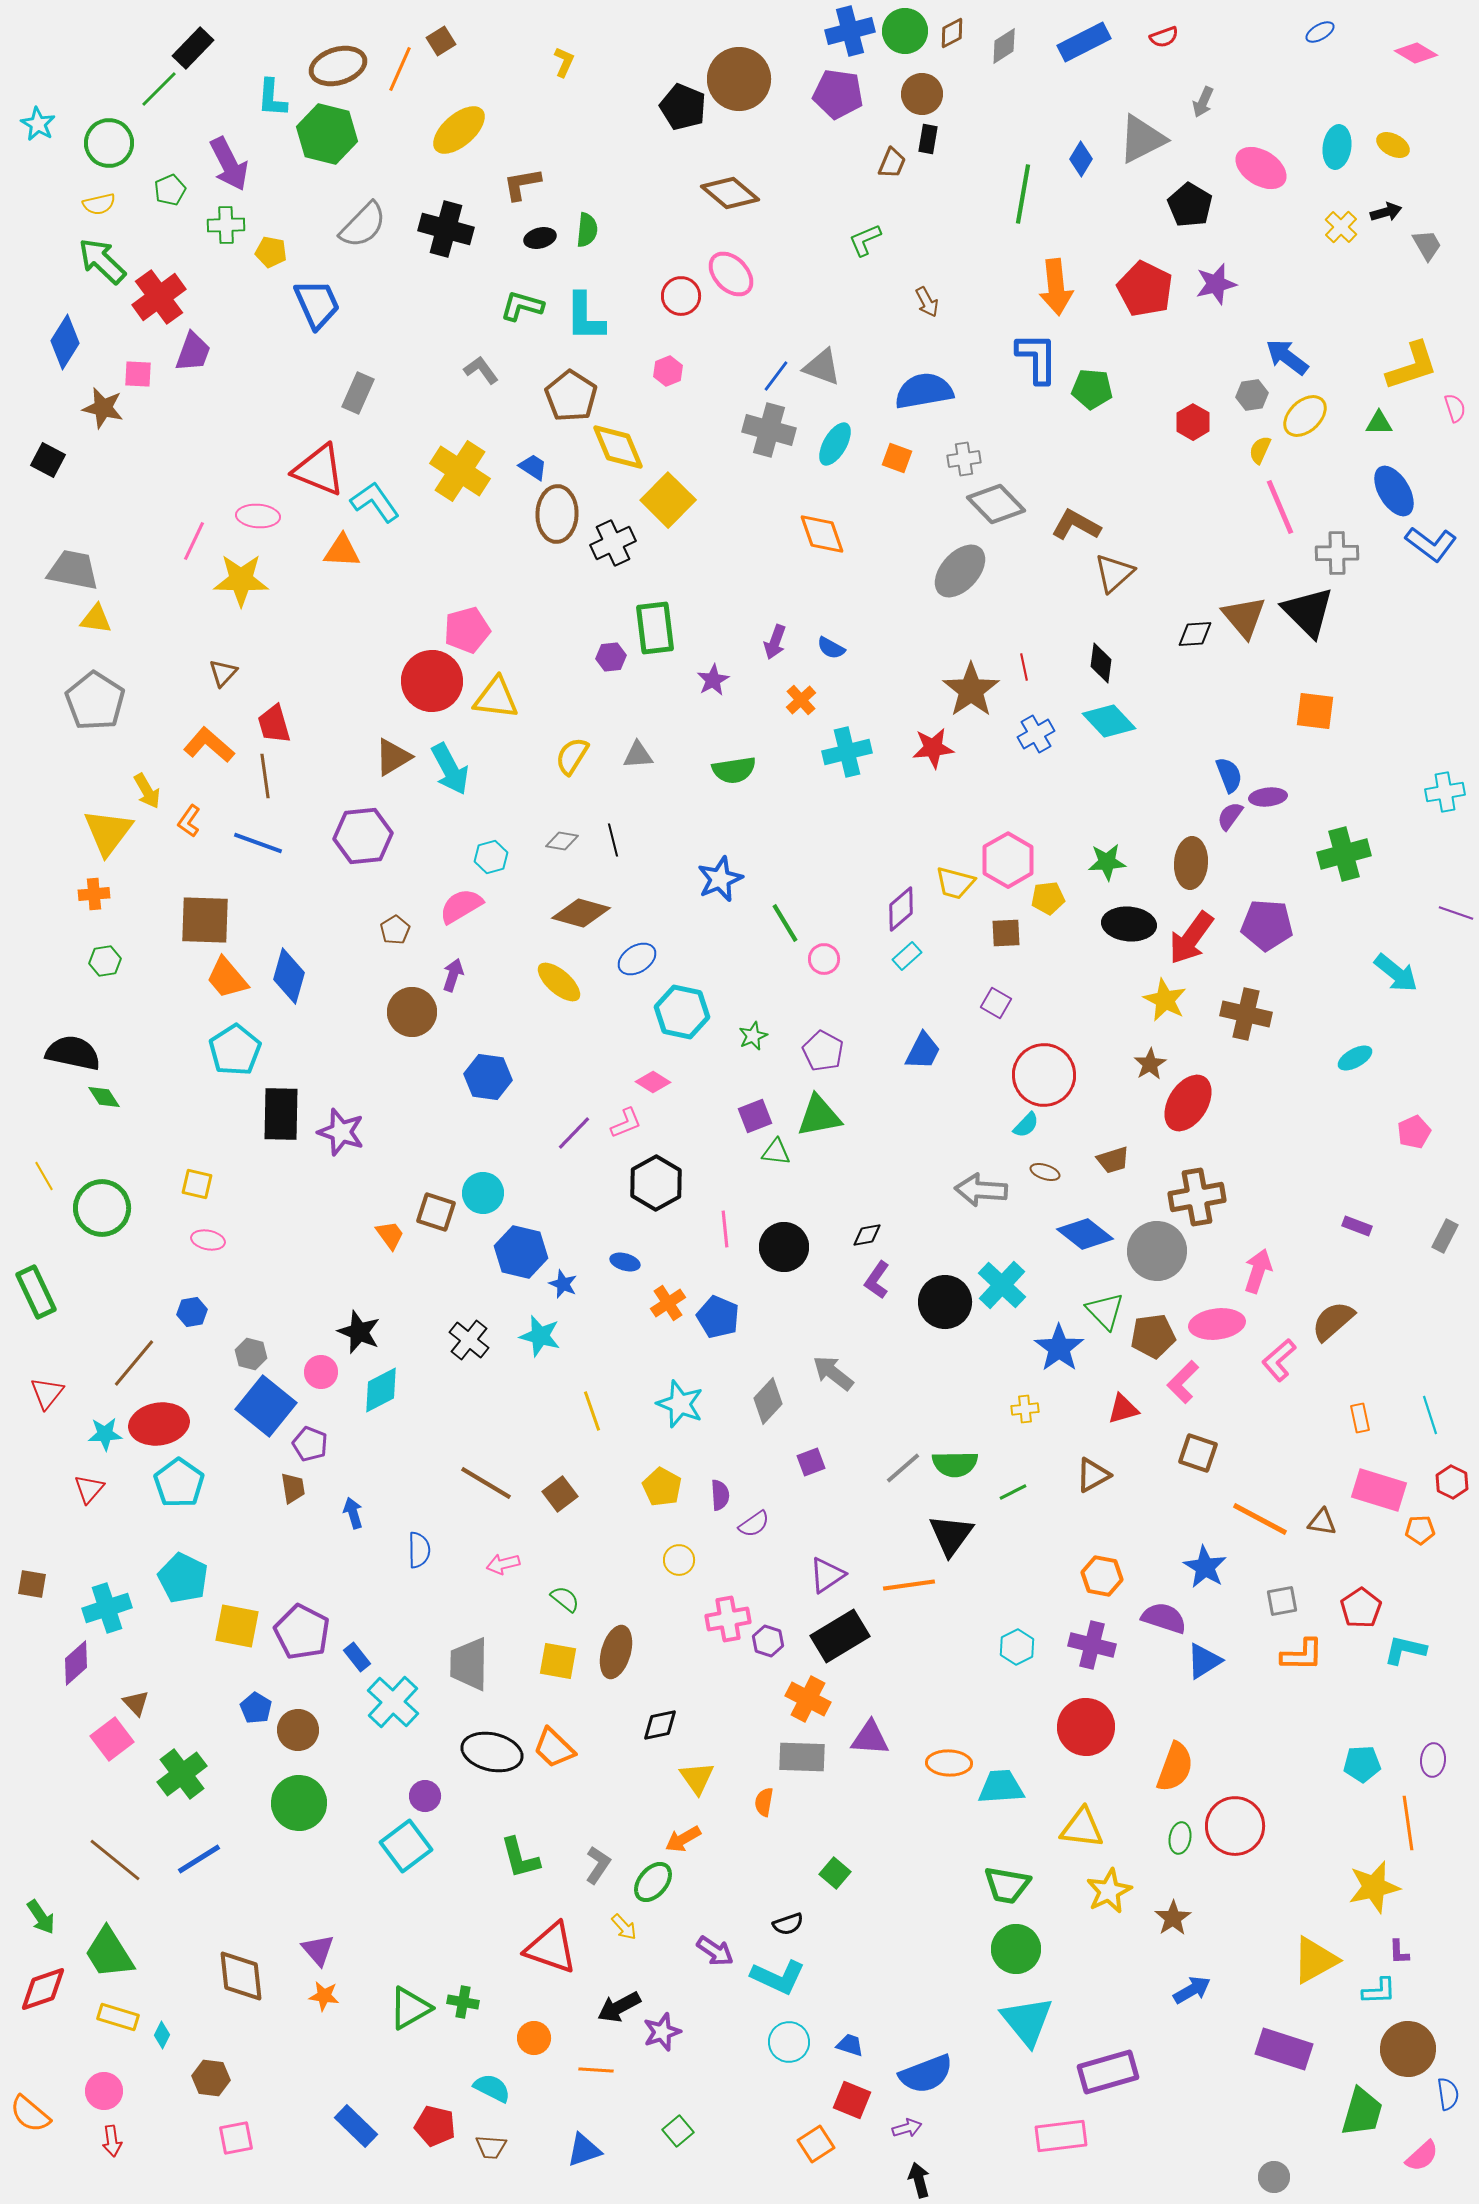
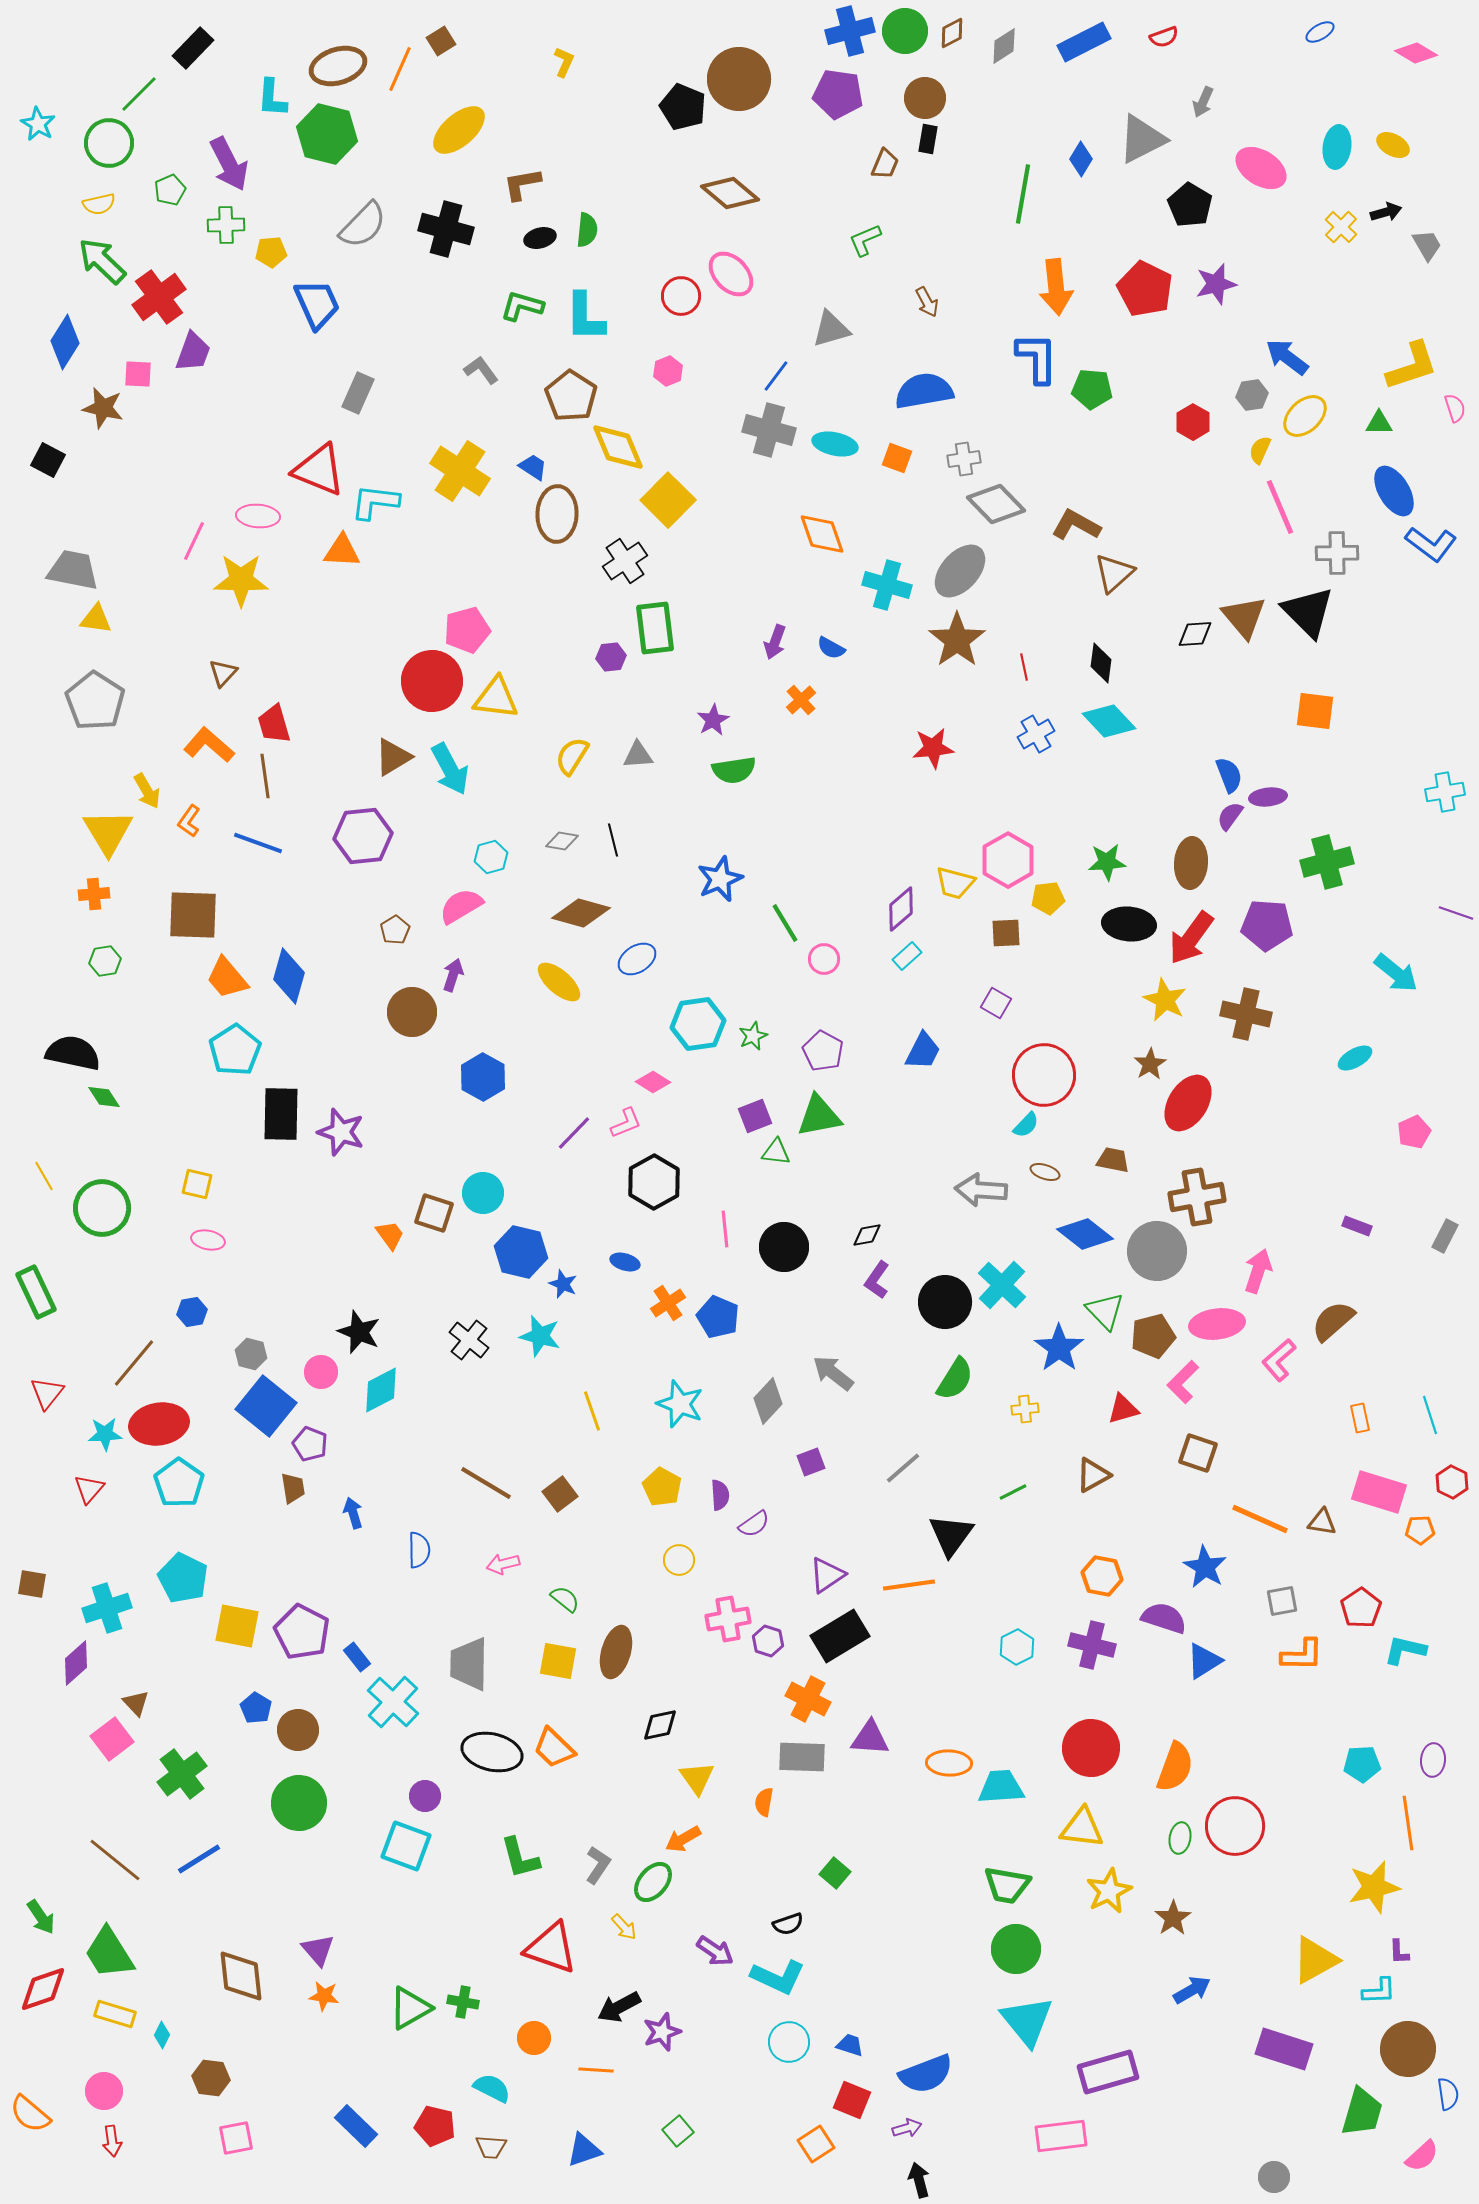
green line at (159, 89): moved 20 px left, 5 px down
brown circle at (922, 94): moved 3 px right, 4 px down
brown trapezoid at (892, 163): moved 7 px left, 1 px down
yellow pentagon at (271, 252): rotated 16 degrees counterclockwise
gray triangle at (822, 367): moved 9 px right, 38 px up; rotated 36 degrees counterclockwise
cyan ellipse at (835, 444): rotated 72 degrees clockwise
cyan L-shape at (375, 502): rotated 48 degrees counterclockwise
black cross at (613, 543): moved 12 px right, 18 px down; rotated 9 degrees counterclockwise
purple star at (713, 680): moved 40 px down
brown star at (971, 690): moved 14 px left, 50 px up
cyan cross at (847, 752): moved 40 px right, 167 px up; rotated 30 degrees clockwise
yellow triangle at (108, 832): rotated 8 degrees counterclockwise
green cross at (1344, 854): moved 17 px left, 8 px down
brown square at (205, 920): moved 12 px left, 5 px up
cyan hexagon at (682, 1012): moved 16 px right, 12 px down; rotated 20 degrees counterclockwise
blue hexagon at (488, 1077): moved 5 px left; rotated 21 degrees clockwise
brown trapezoid at (1113, 1160): rotated 152 degrees counterclockwise
black hexagon at (656, 1183): moved 2 px left, 1 px up
brown square at (436, 1212): moved 2 px left, 1 px down
brown pentagon at (1153, 1336): rotated 6 degrees counterclockwise
green semicircle at (955, 1464): moved 85 px up; rotated 57 degrees counterclockwise
pink rectangle at (1379, 1490): moved 2 px down
orange line at (1260, 1519): rotated 4 degrees counterclockwise
red circle at (1086, 1727): moved 5 px right, 21 px down
cyan square at (406, 1846): rotated 33 degrees counterclockwise
yellow rectangle at (118, 2017): moved 3 px left, 3 px up
